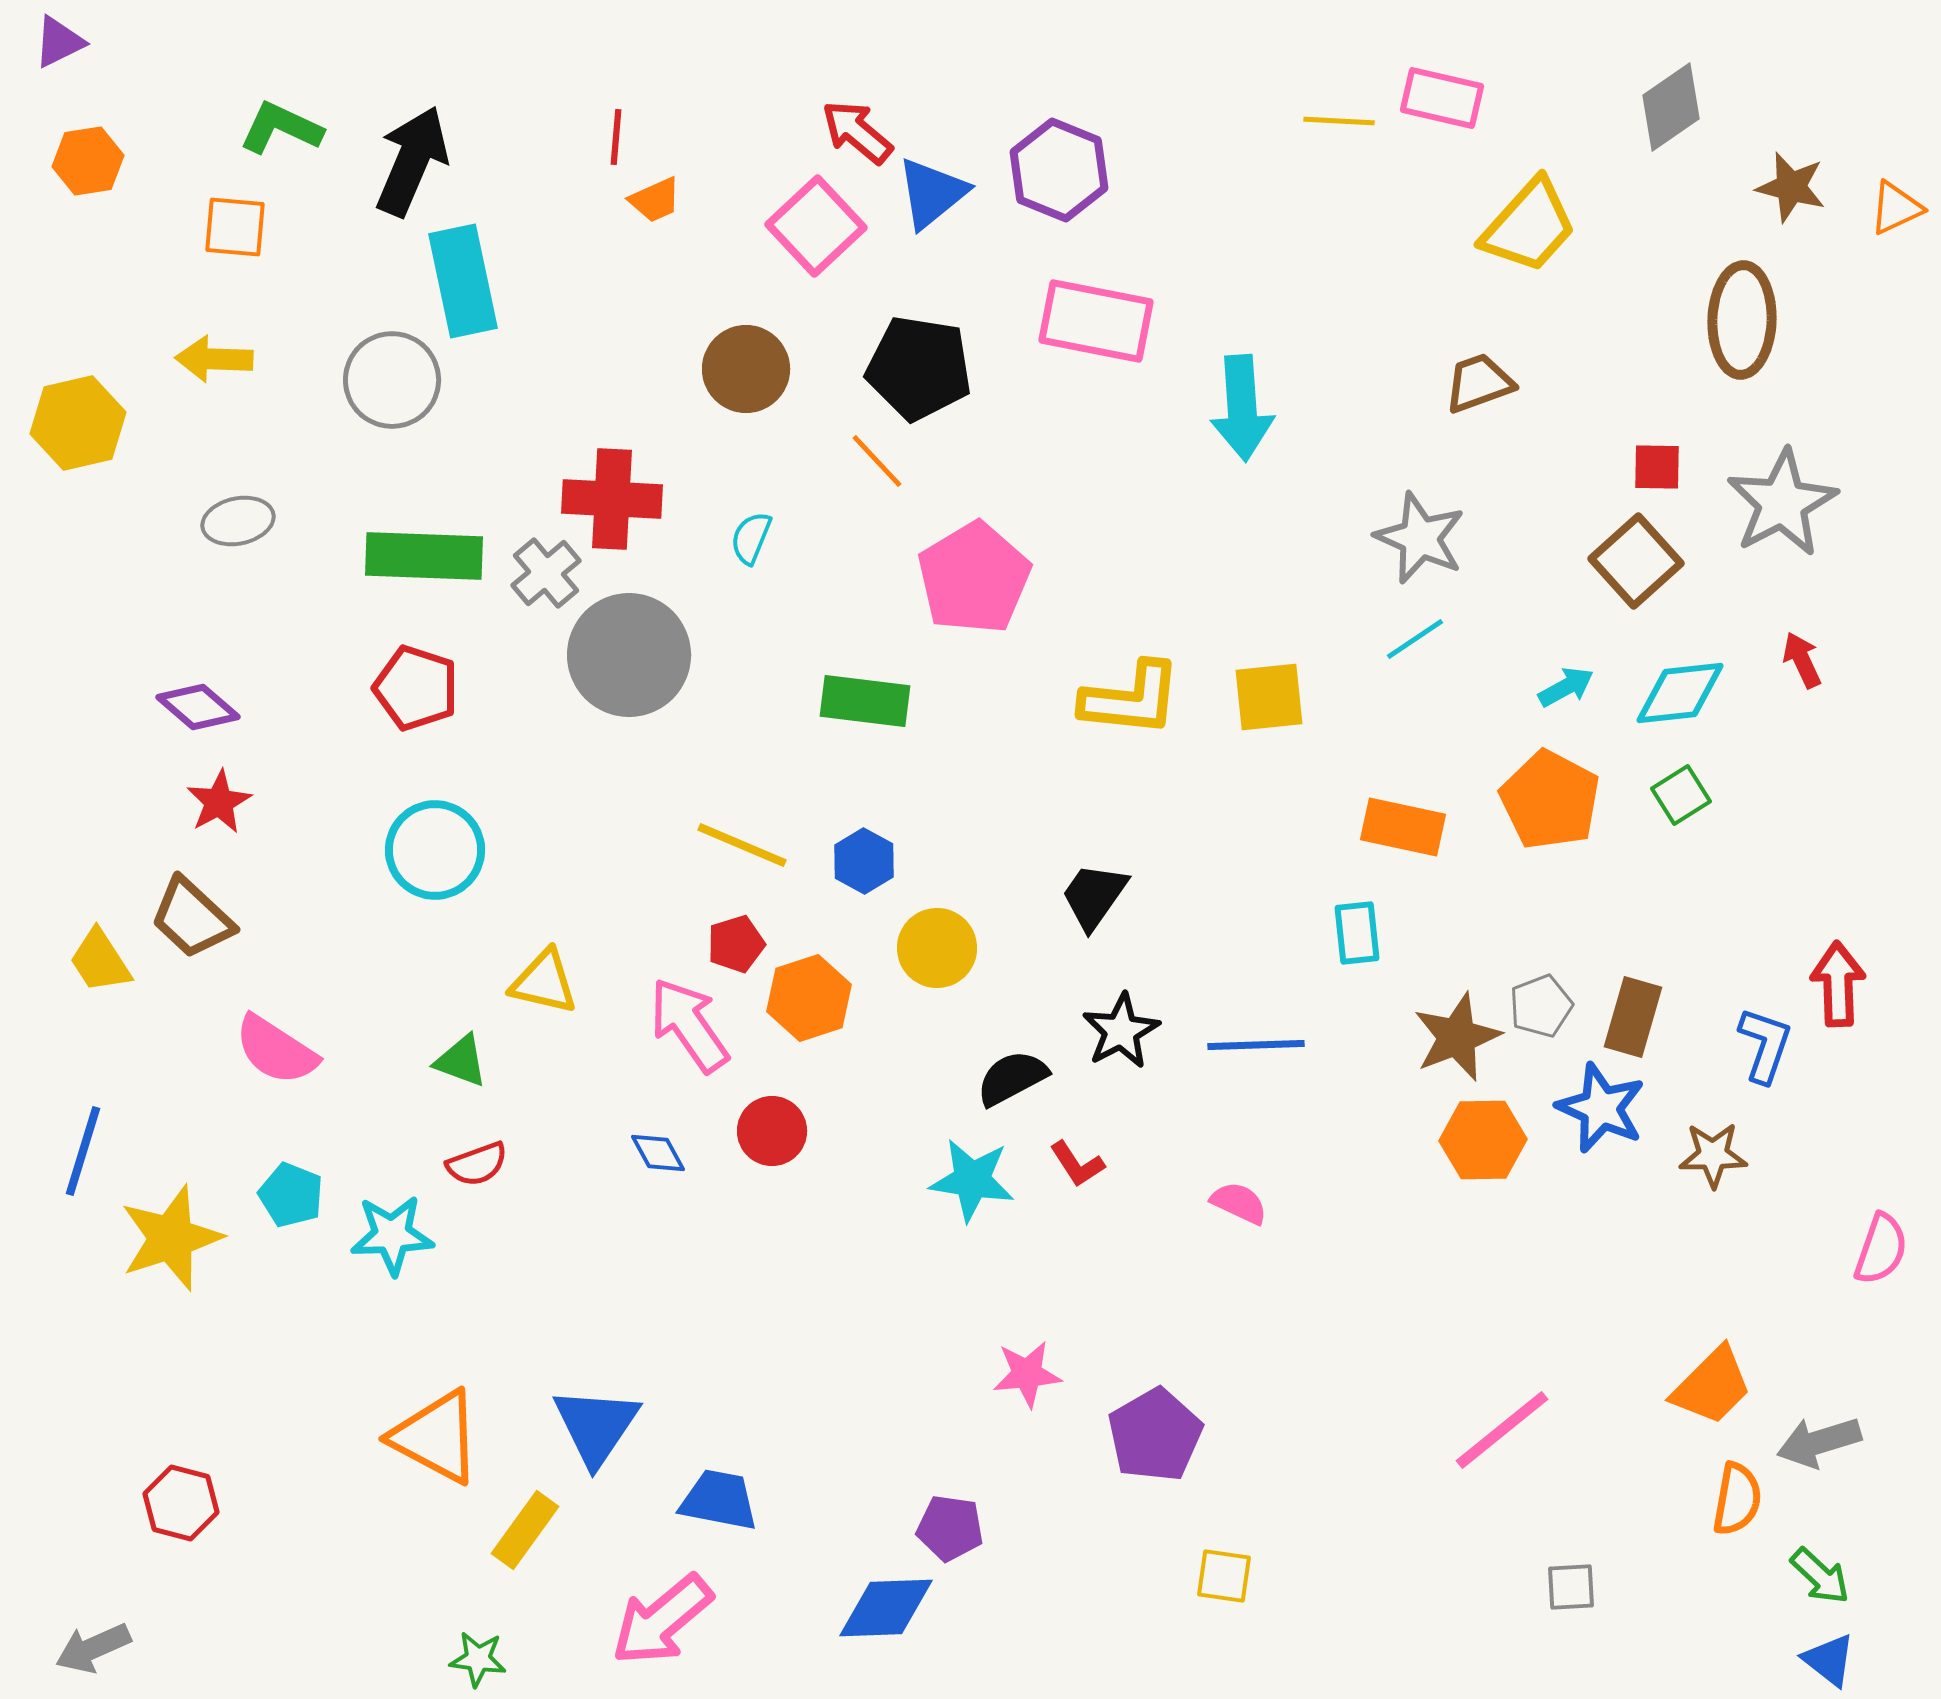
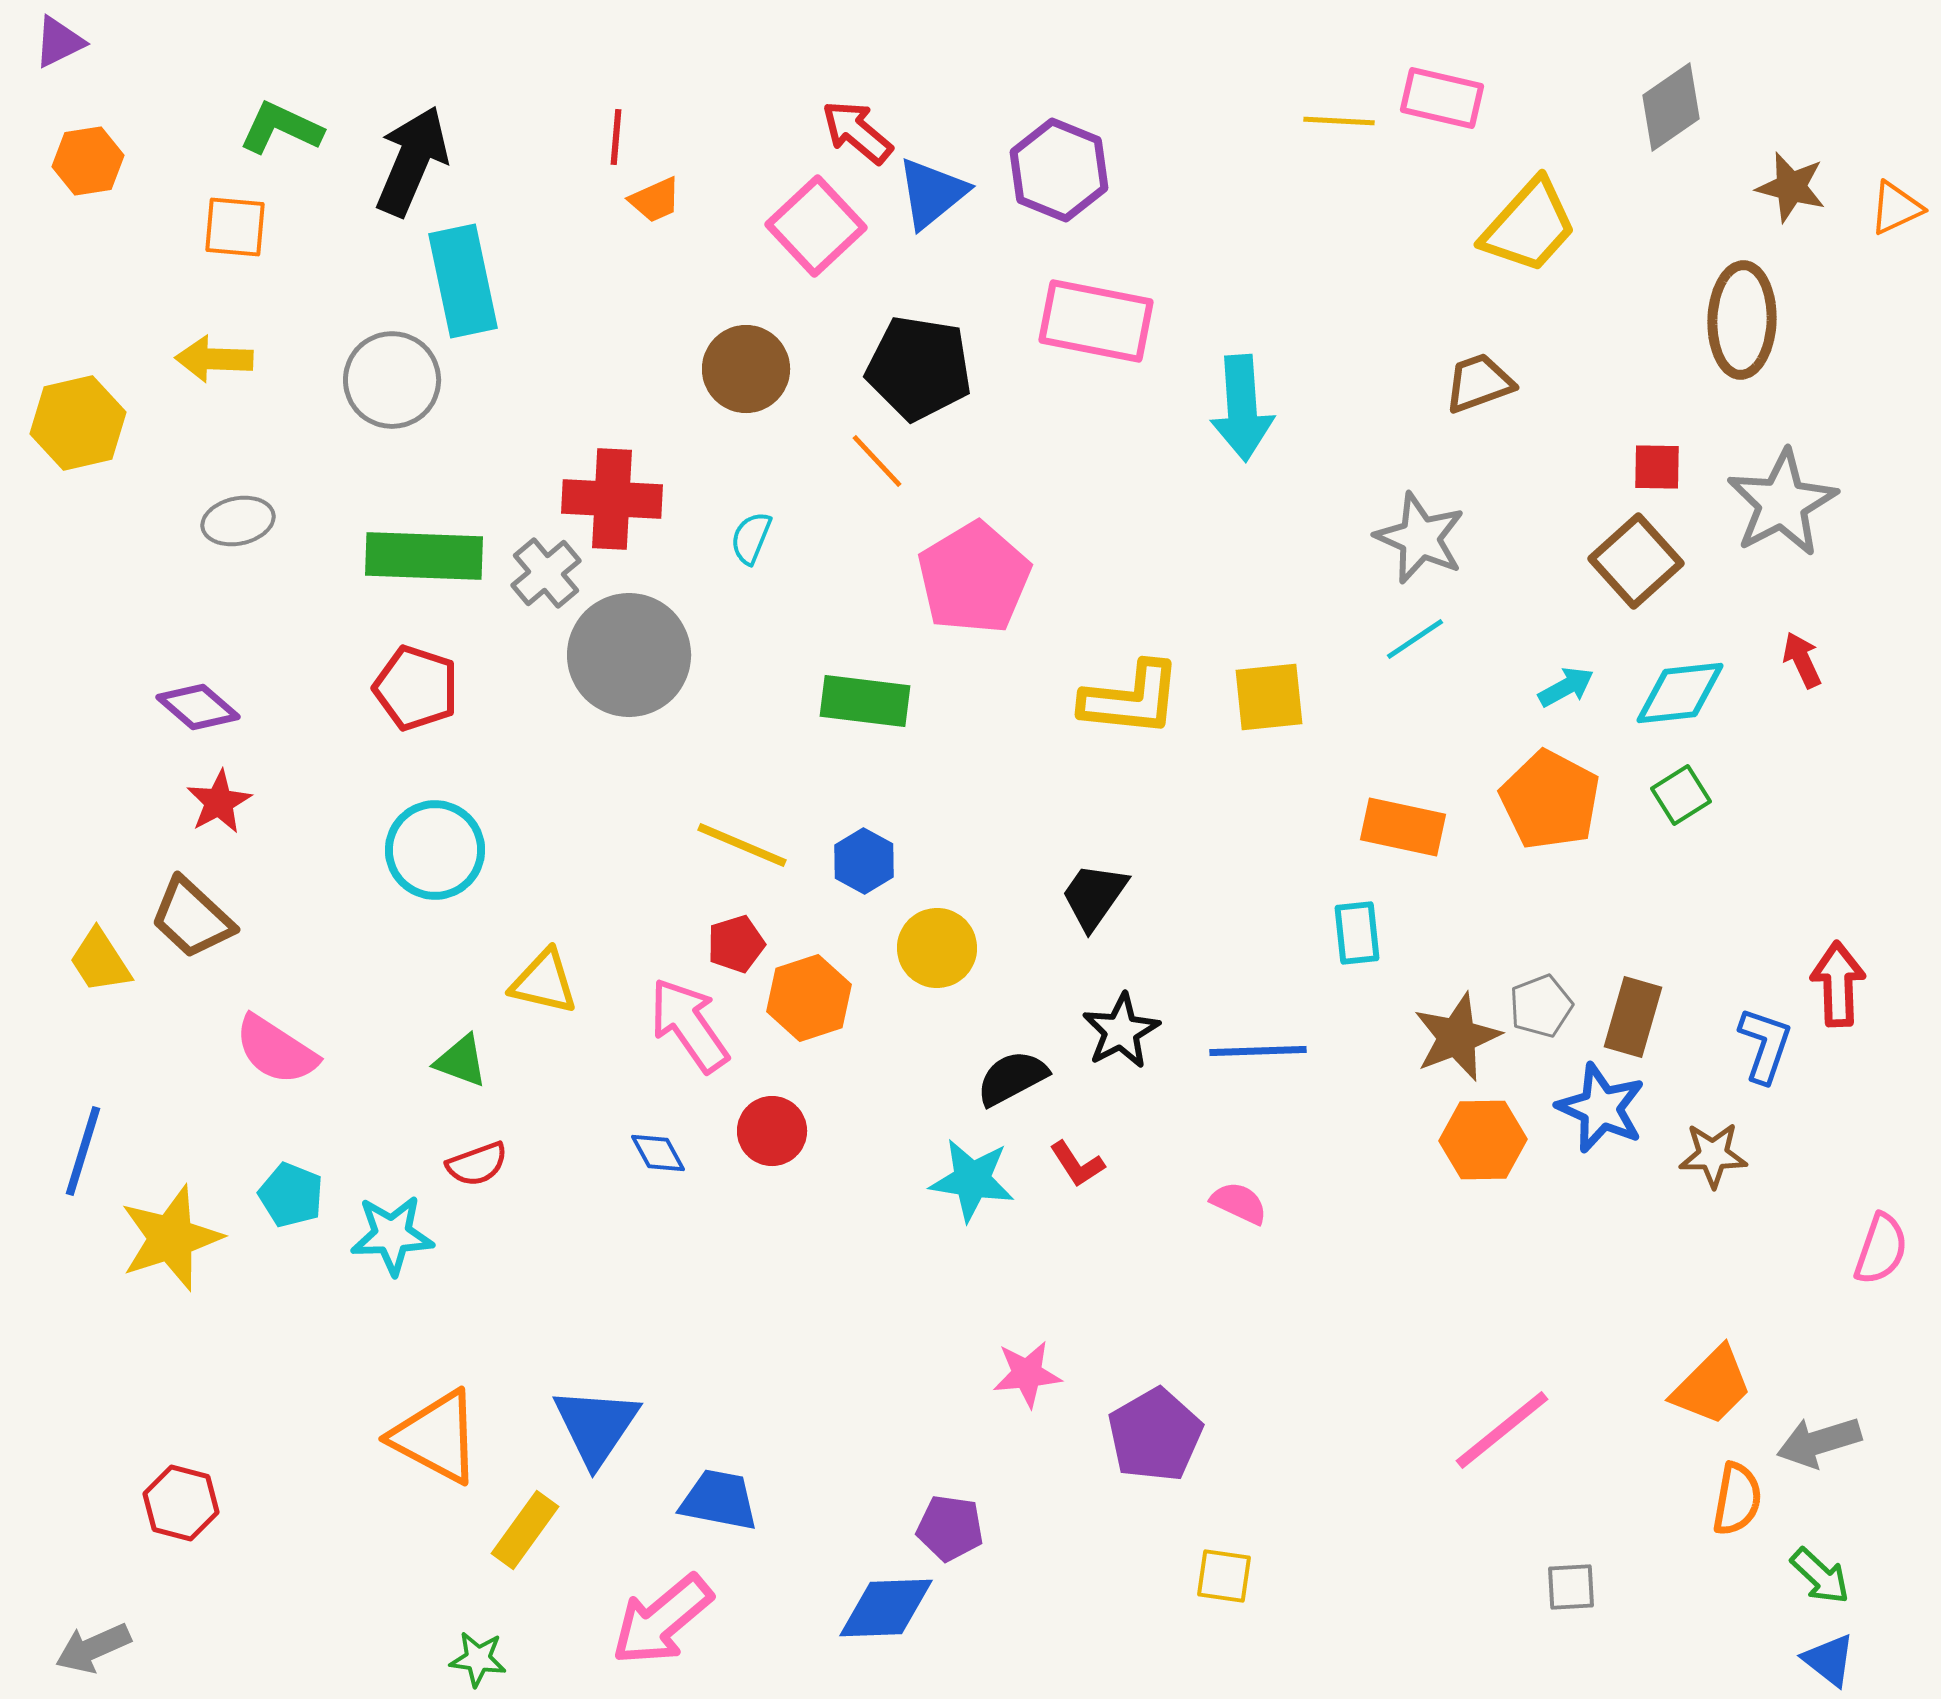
blue line at (1256, 1045): moved 2 px right, 6 px down
